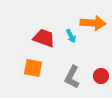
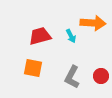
red trapezoid: moved 4 px left, 2 px up; rotated 35 degrees counterclockwise
